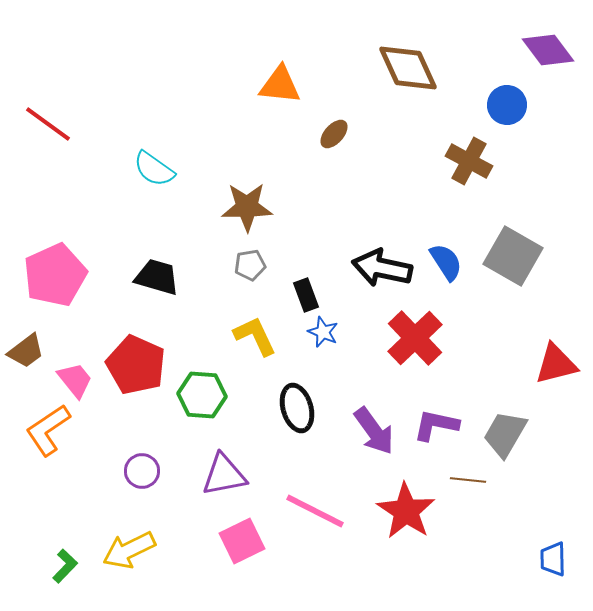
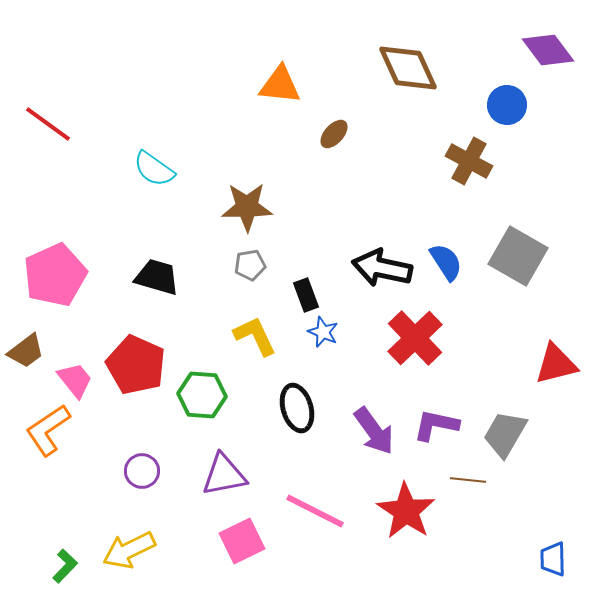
gray square: moved 5 px right
